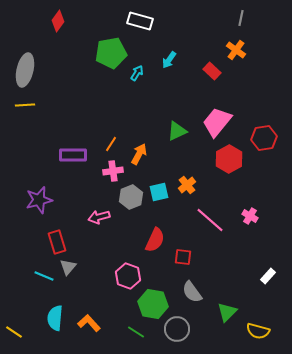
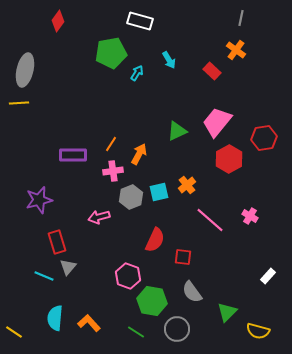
cyan arrow at (169, 60): rotated 66 degrees counterclockwise
yellow line at (25, 105): moved 6 px left, 2 px up
green hexagon at (153, 304): moved 1 px left, 3 px up
